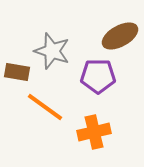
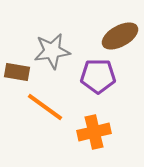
gray star: rotated 27 degrees counterclockwise
